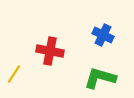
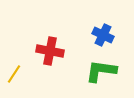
green L-shape: moved 1 px right, 7 px up; rotated 8 degrees counterclockwise
